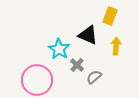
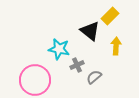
yellow rectangle: rotated 24 degrees clockwise
black triangle: moved 2 px right, 4 px up; rotated 15 degrees clockwise
cyan star: rotated 20 degrees counterclockwise
gray cross: rotated 24 degrees clockwise
pink circle: moved 2 px left
